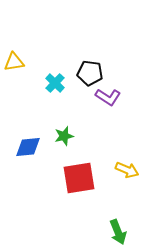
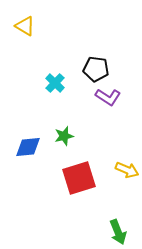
yellow triangle: moved 11 px right, 36 px up; rotated 40 degrees clockwise
black pentagon: moved 6 px right, 4 px up
red square: rotated 8 degrees counterclockwise
